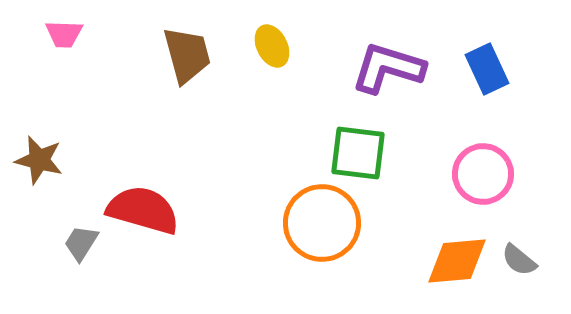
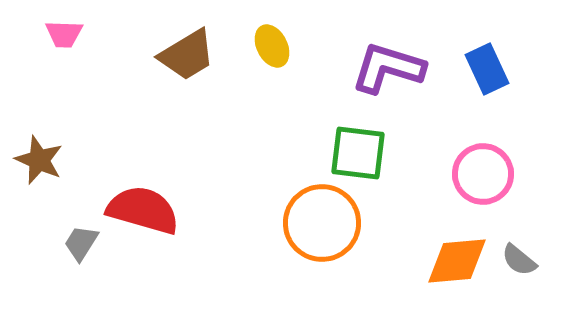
brown trapezoid: rotated 74 degrees clockwise
brown star: rotated 9 degrees clockwise
